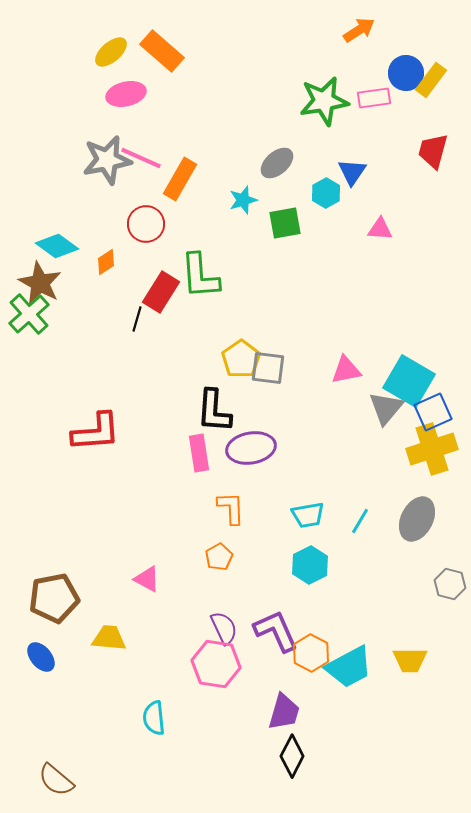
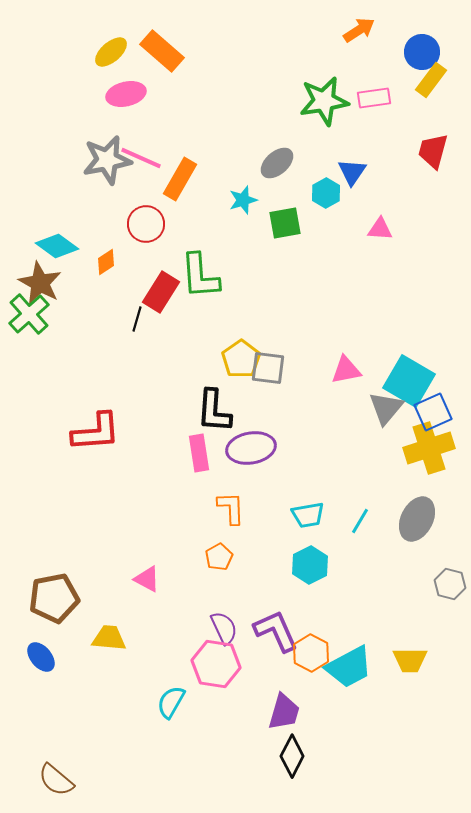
blue circle at (406, 73): moved 16 px right, 21 px up
yellow cross at (432, 449): moved 3 px left, 1 px up
cyan semicircle at (154, 718): moved 17 px right, 16 px up; rotated 36 degrees clockwise
